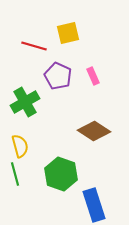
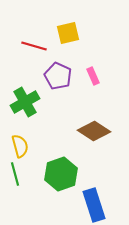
green hexagon: rotated 20 degrees clockwise
